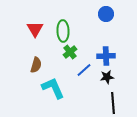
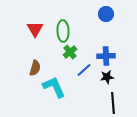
brown semicircle: moved 1 px left, 3 px down
cyan L-shape: moved 1 px right, 1 px up
